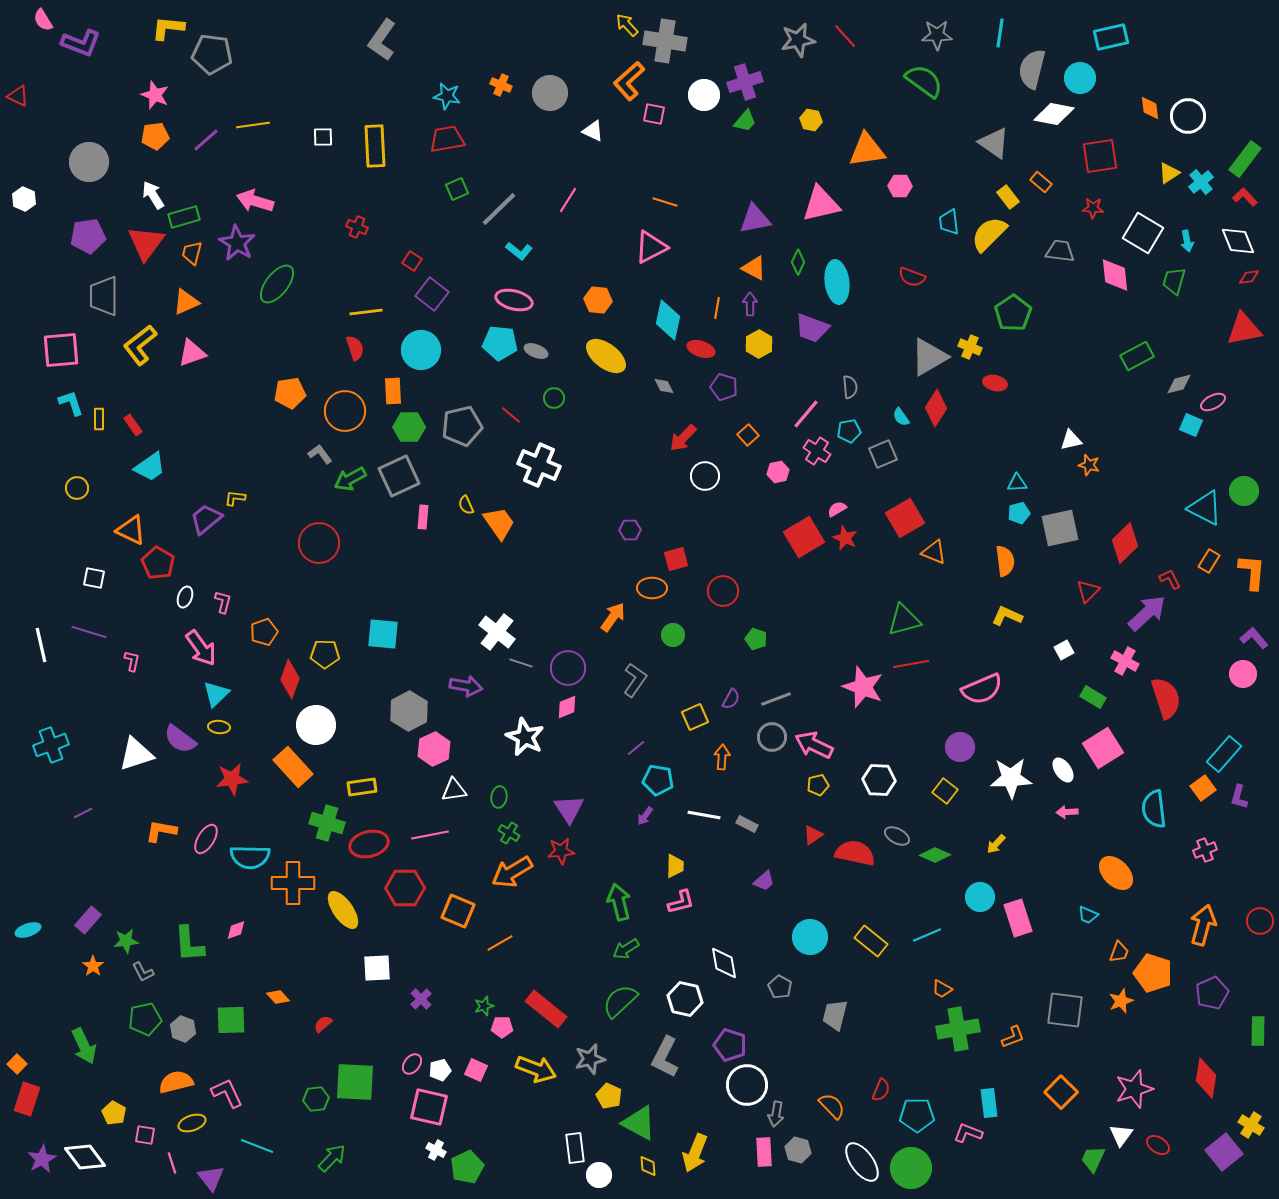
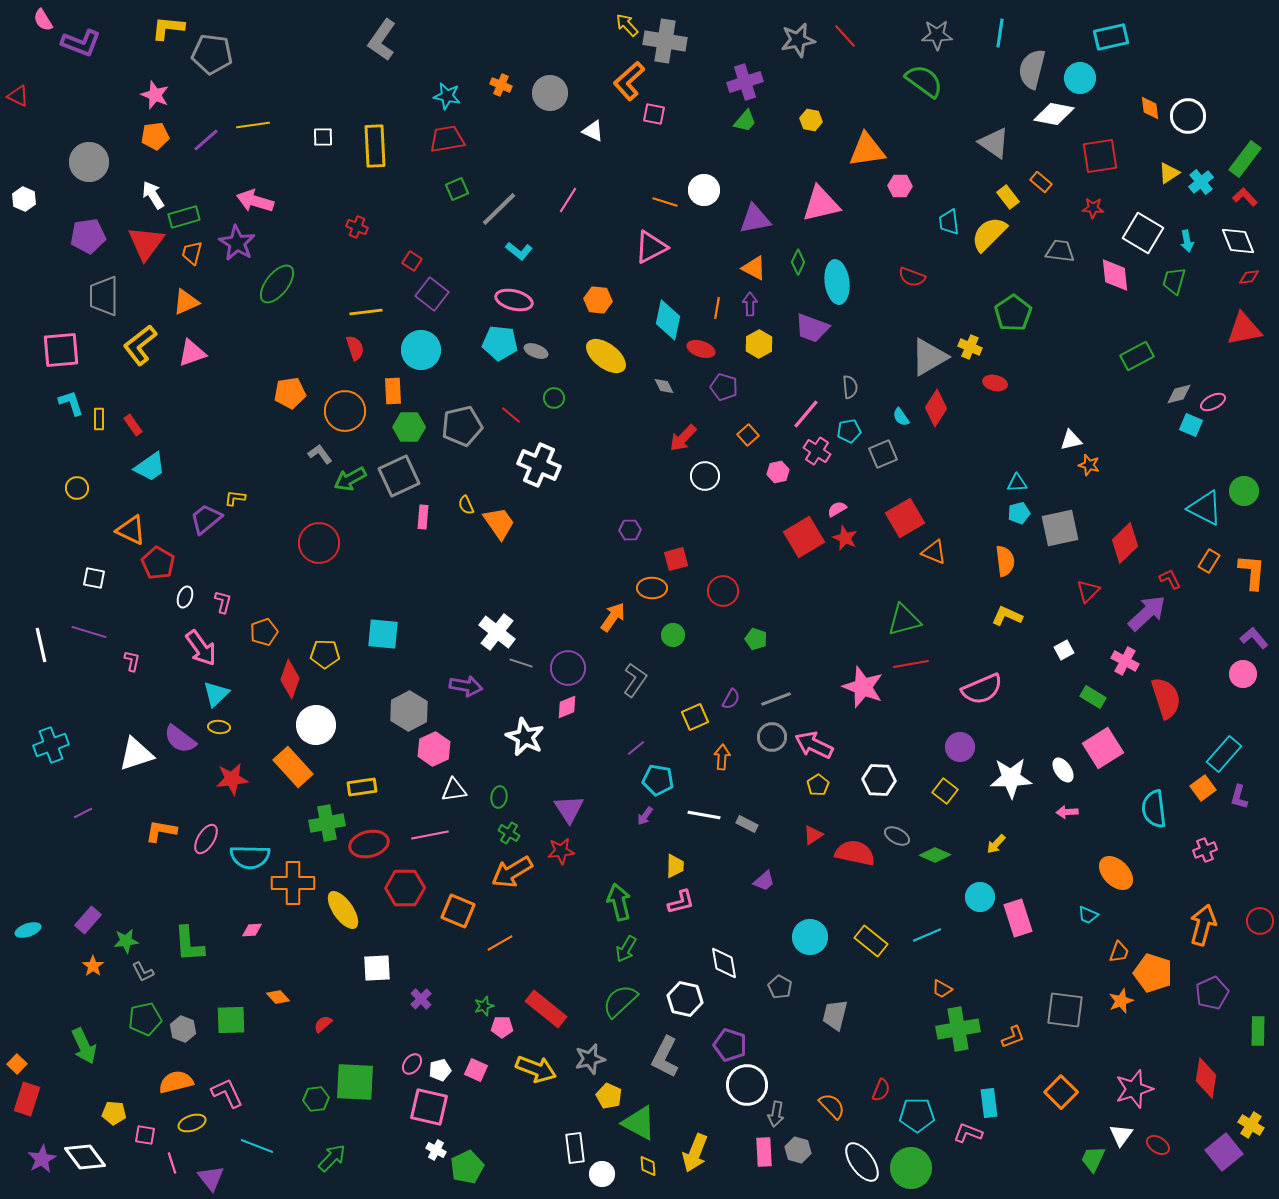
white circle at (704, 95): moved 95 px down
gray diamond at (1179, 384): moved 10 px down
yellow pentagon at (818, 785): rotated 20 degrees counterclockwise
green cross at (327, 823): rotated 28 degrees counterclockwise
pink diamond at (236, 930): moved 16 px right; rotated 15 degrees clockwise
green arrow at (626, 949): rotated 28 degrees counterclockwise
yellow pentagon at (114, 1113): rotated 25 degrees counterclockwise
white circle at (599, 1175): moved 3 px right, 1 px up
